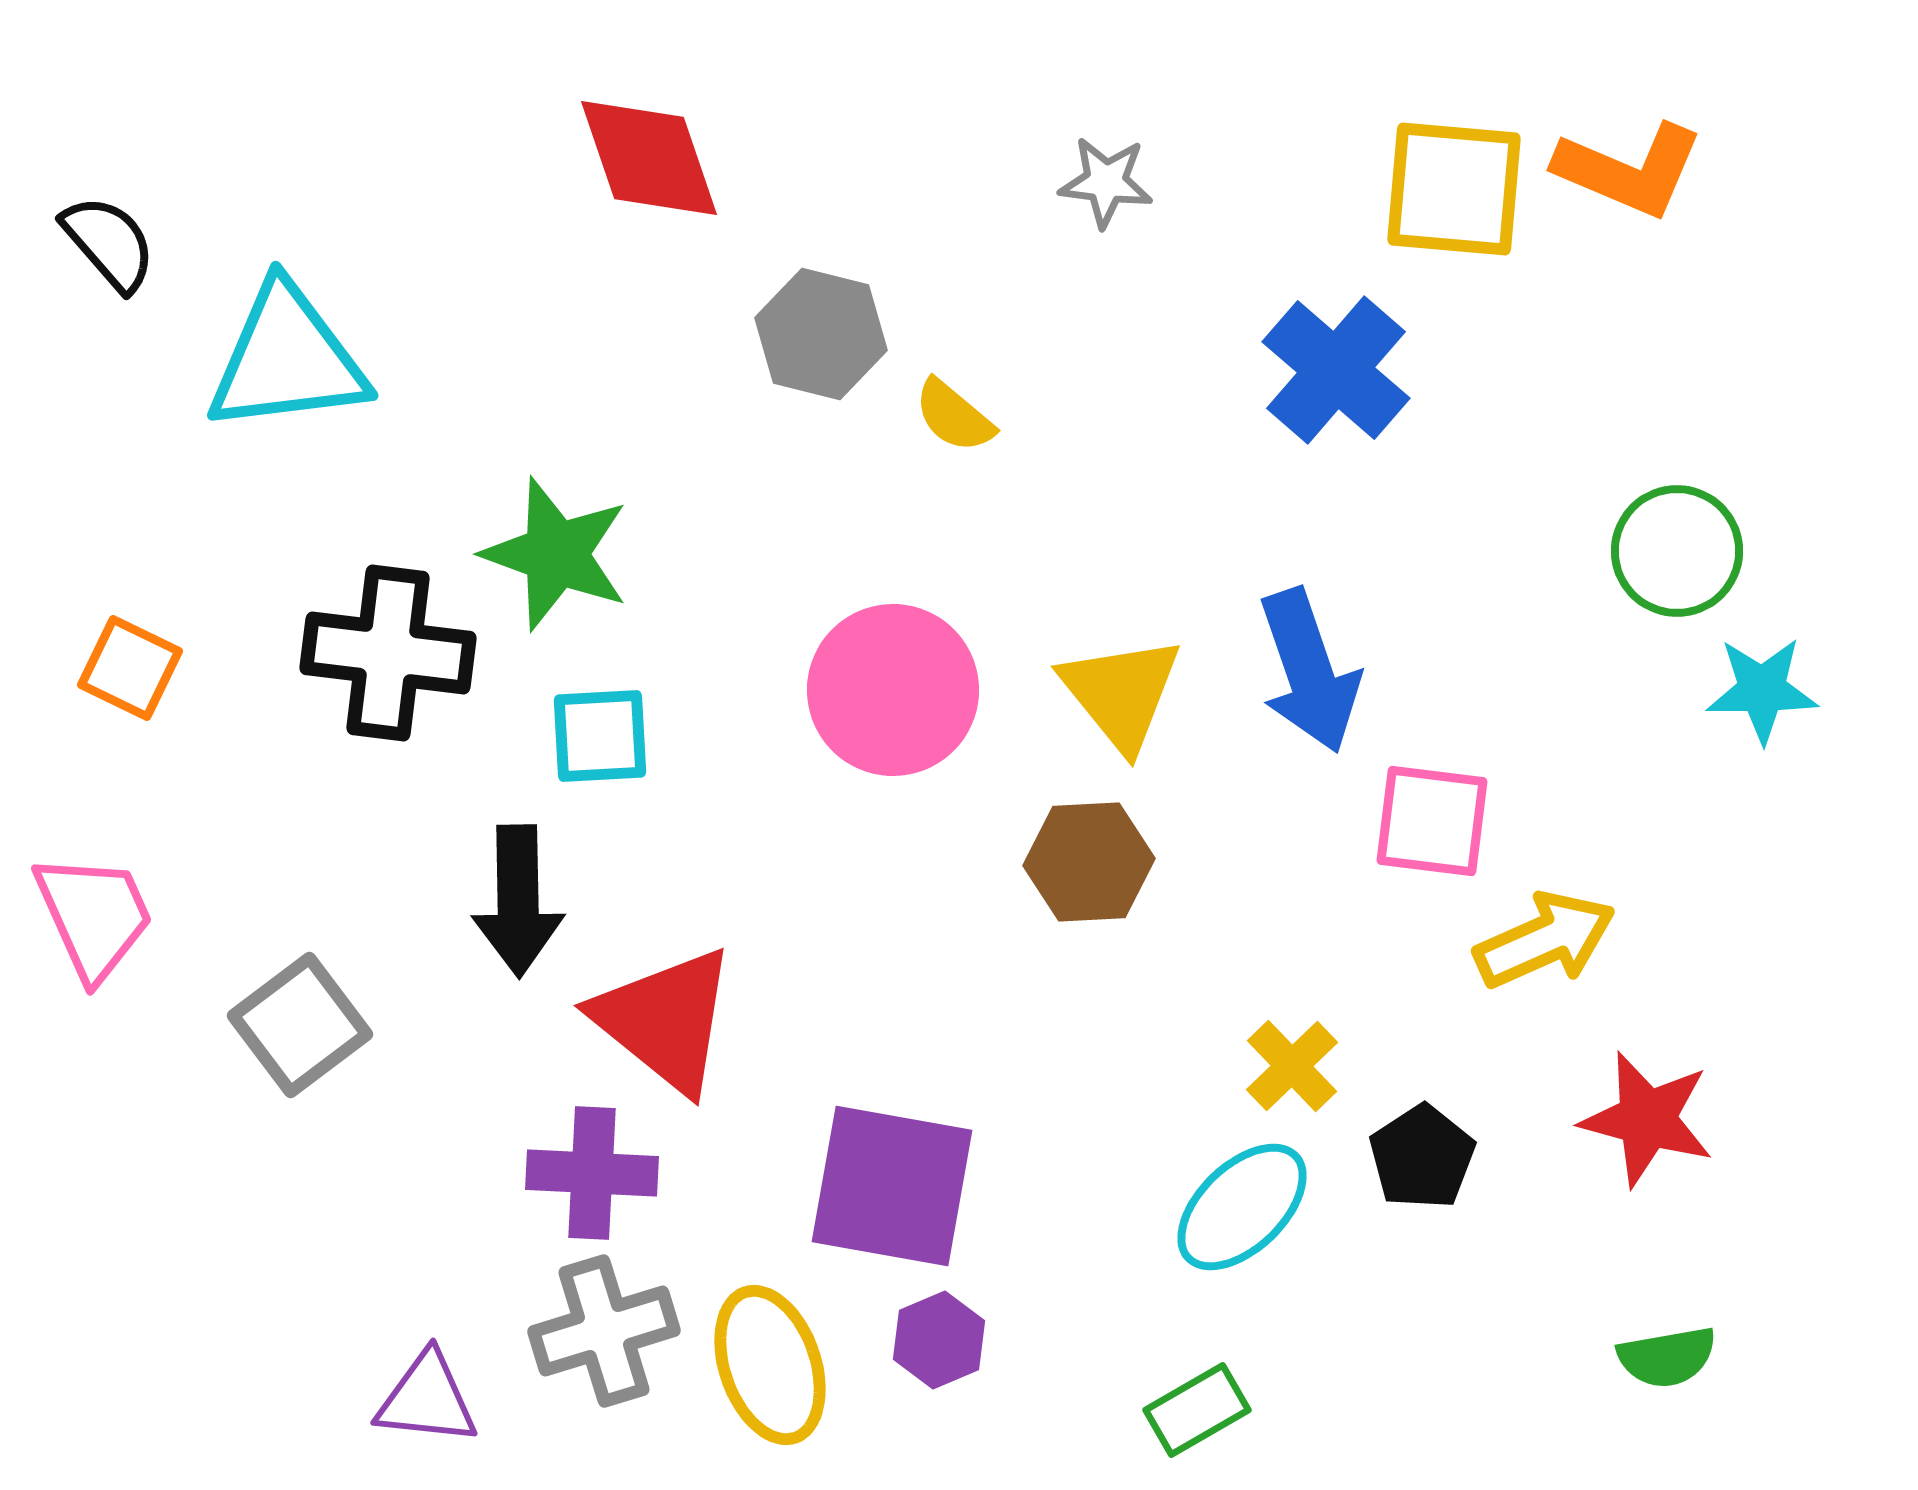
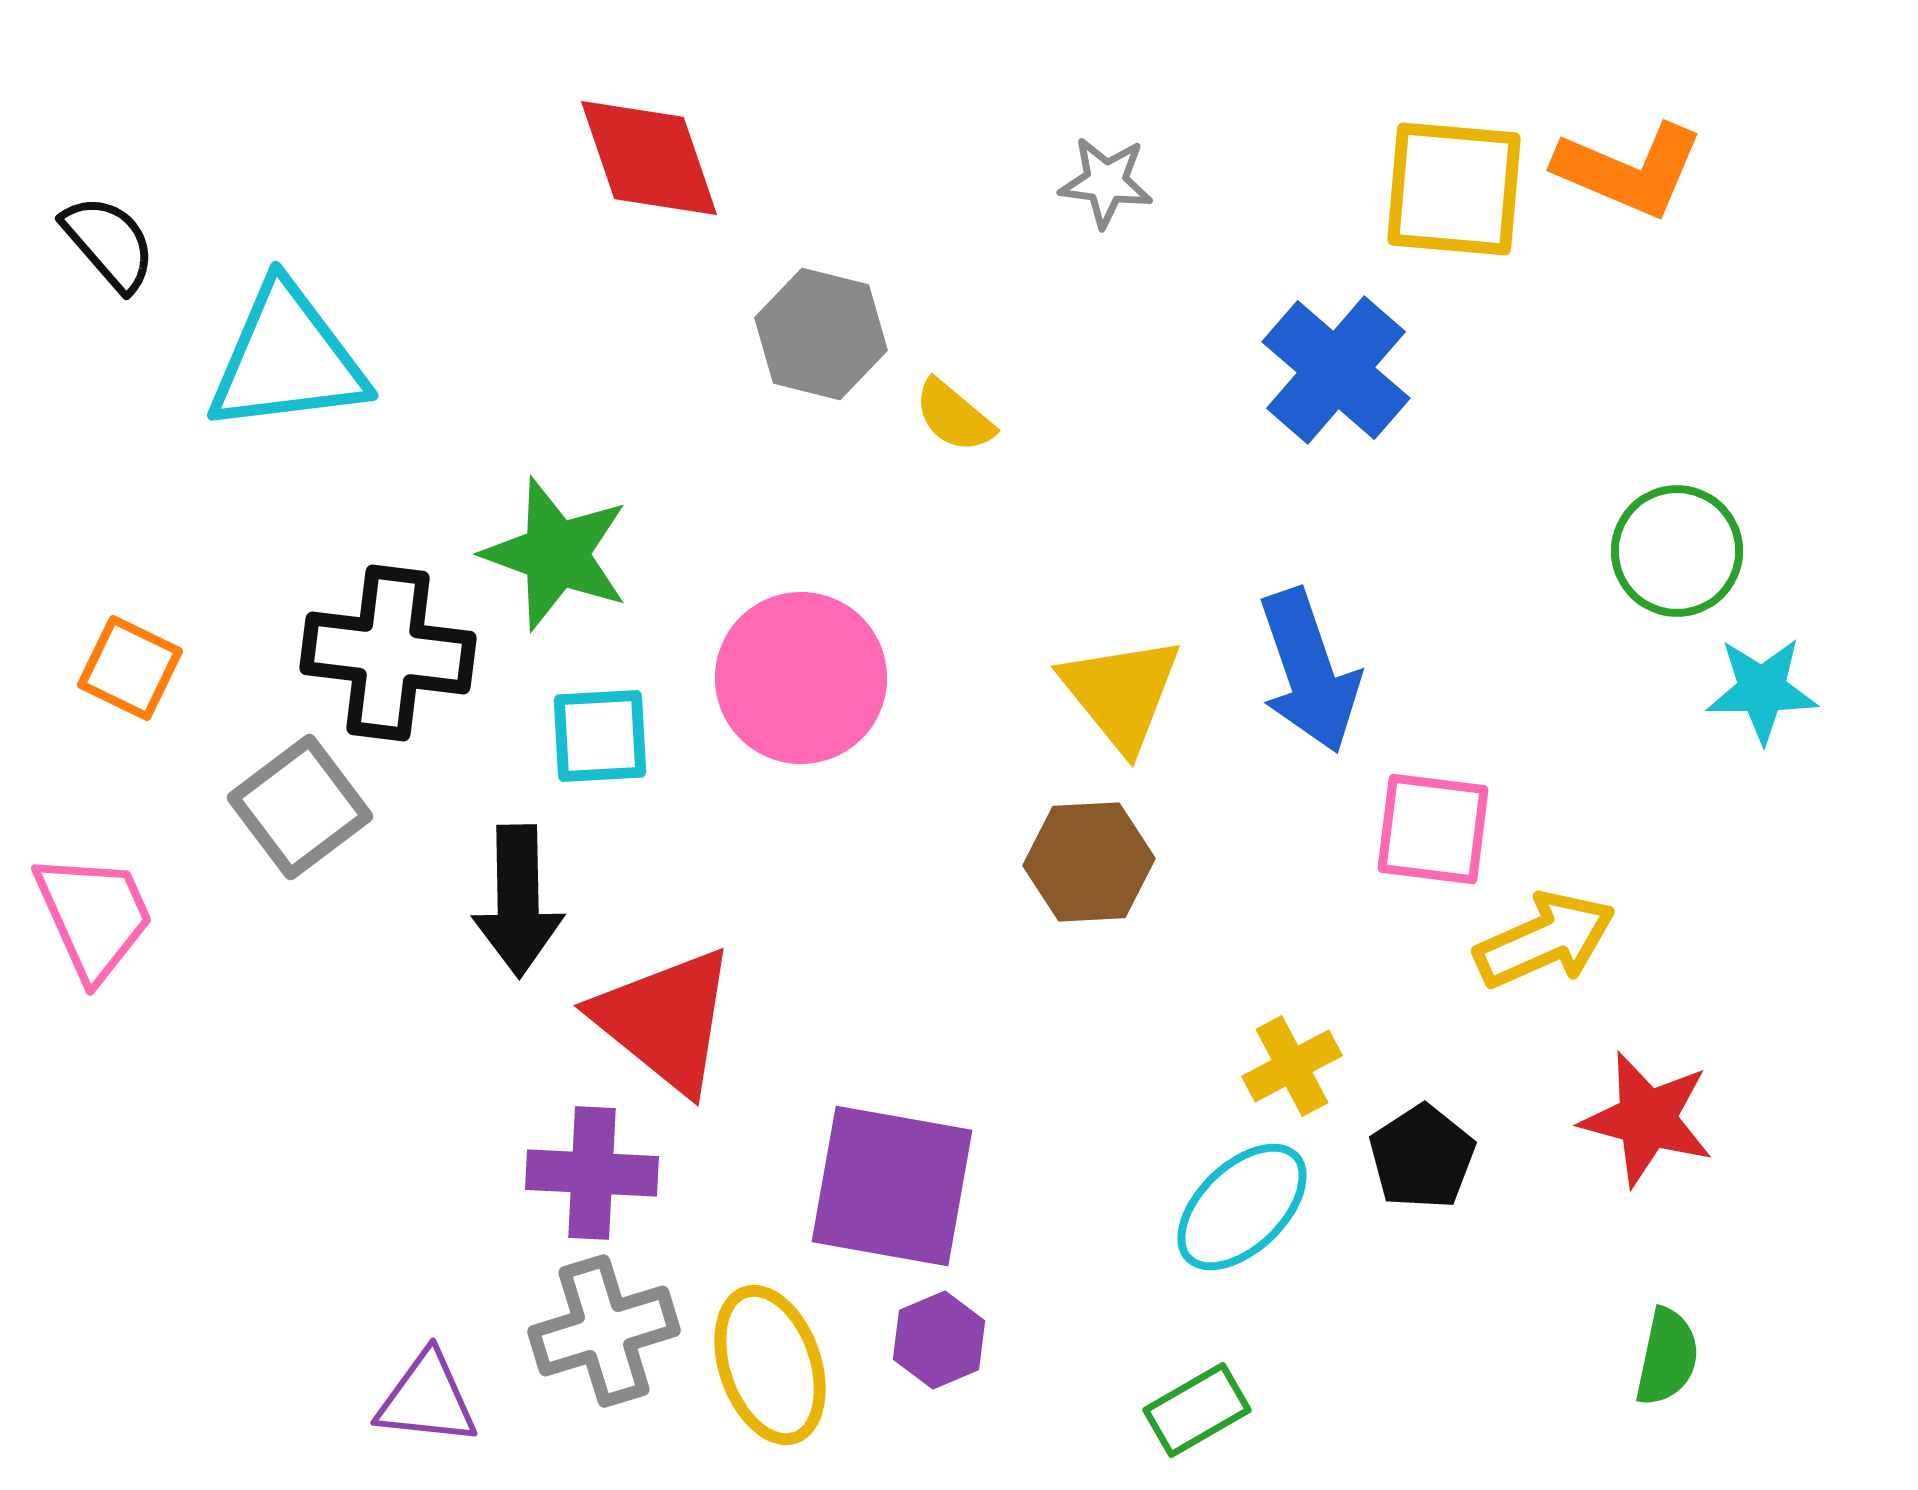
pink circle: moved 92 px left, 12 px up
pink square: moved 1 px right, 8 px down
gray square: moved 218 px up
yellow cross: rotated 16 degrees clockwise
green semicircle: rotated 68 degrees counterclockwise
